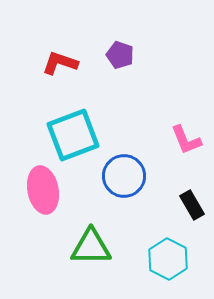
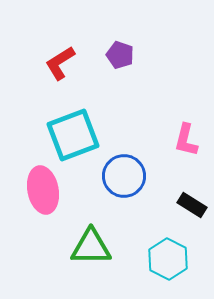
red L-shape: rotated 51 degrees counterclockwise
pink L-shape: rotated 36 degrees clockwise
black rectangle: rotated 28 degrees counterclockwise
